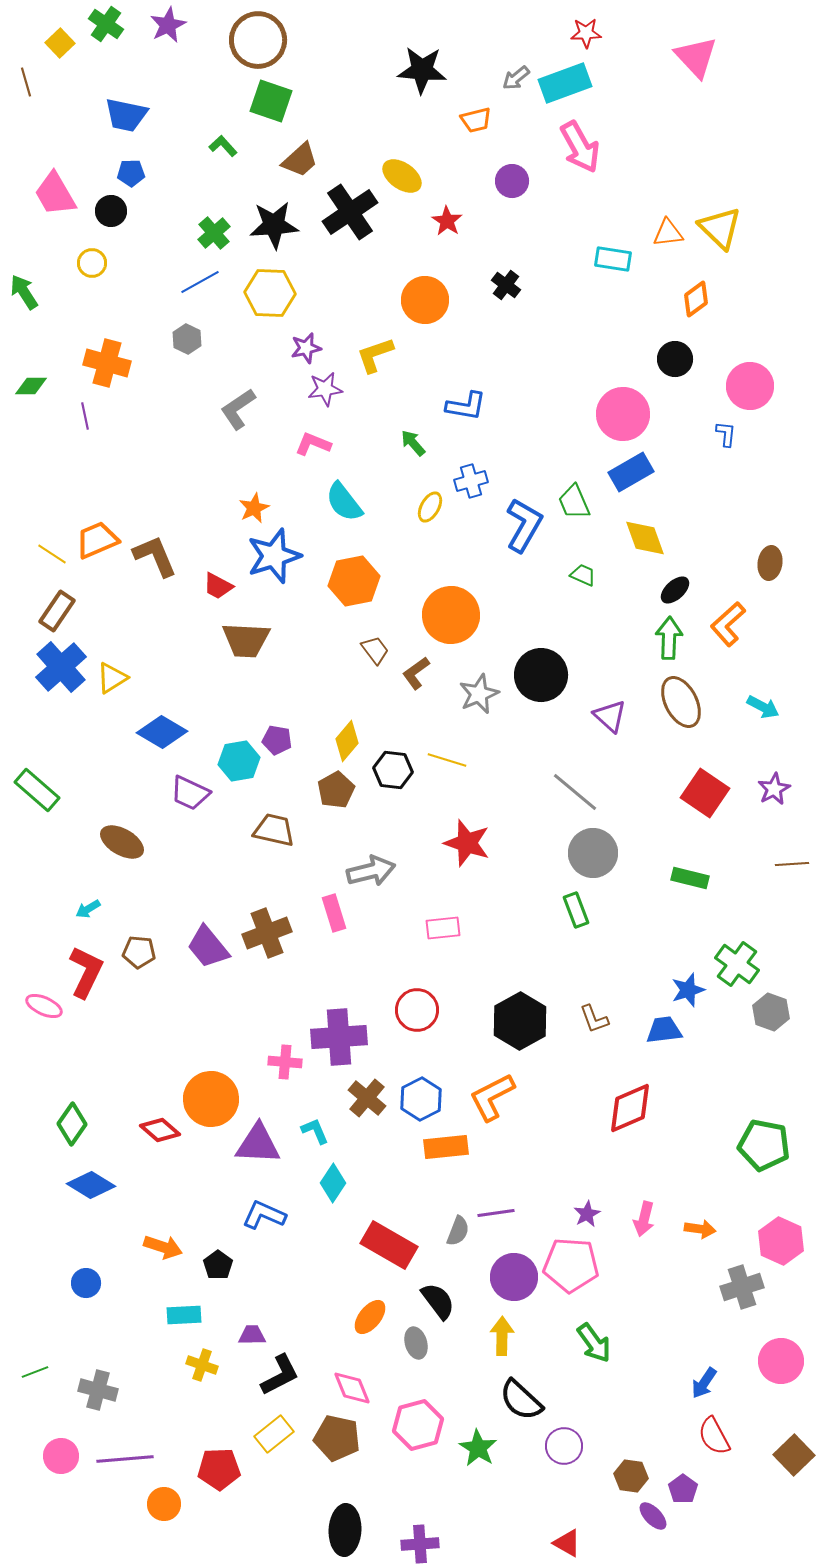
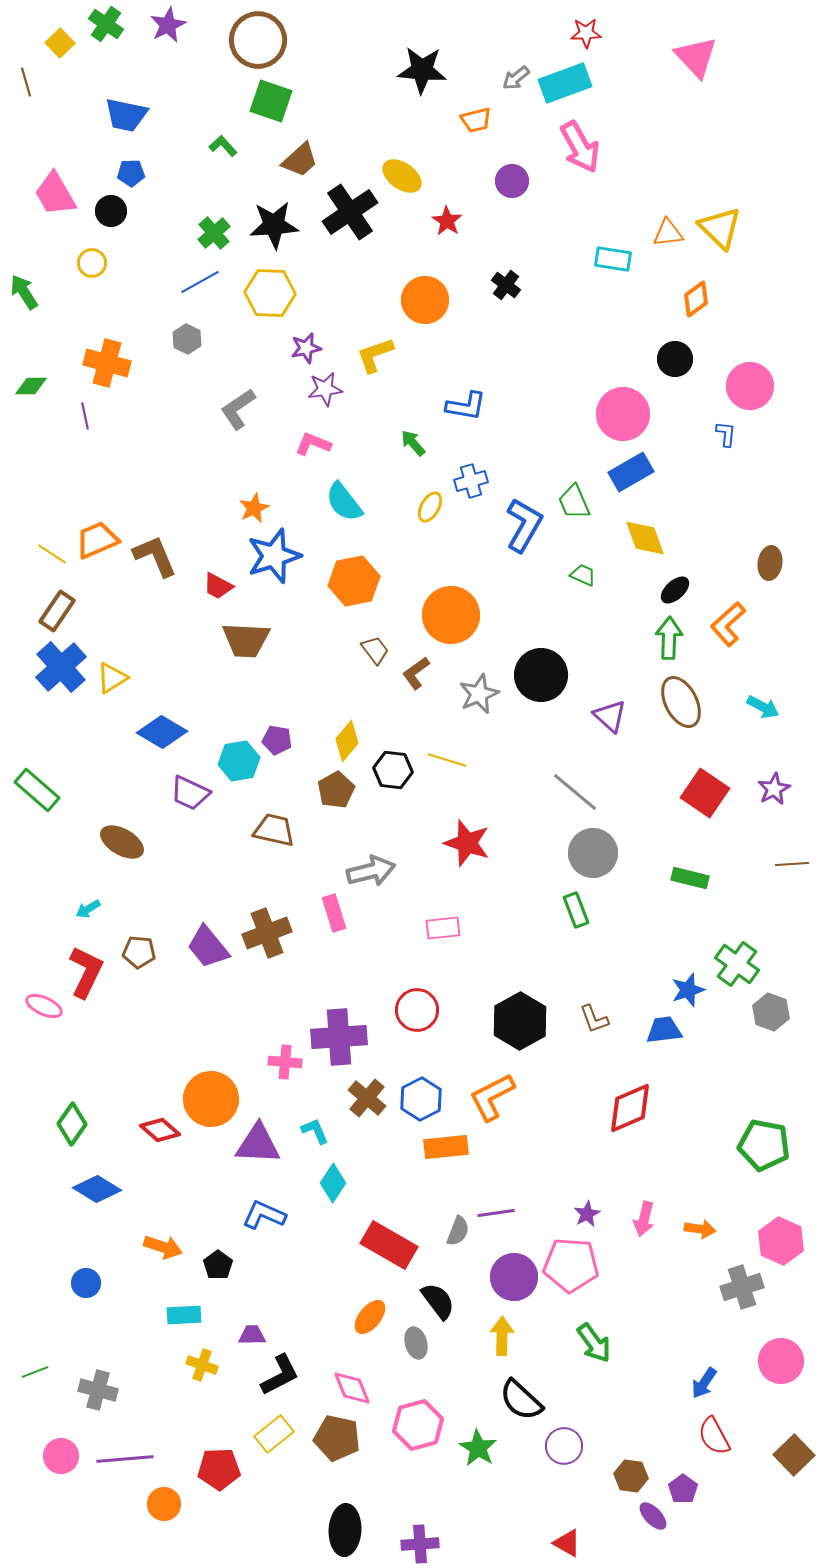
blue diamond at (91, 1185): moved 6 px right, 4 px down
